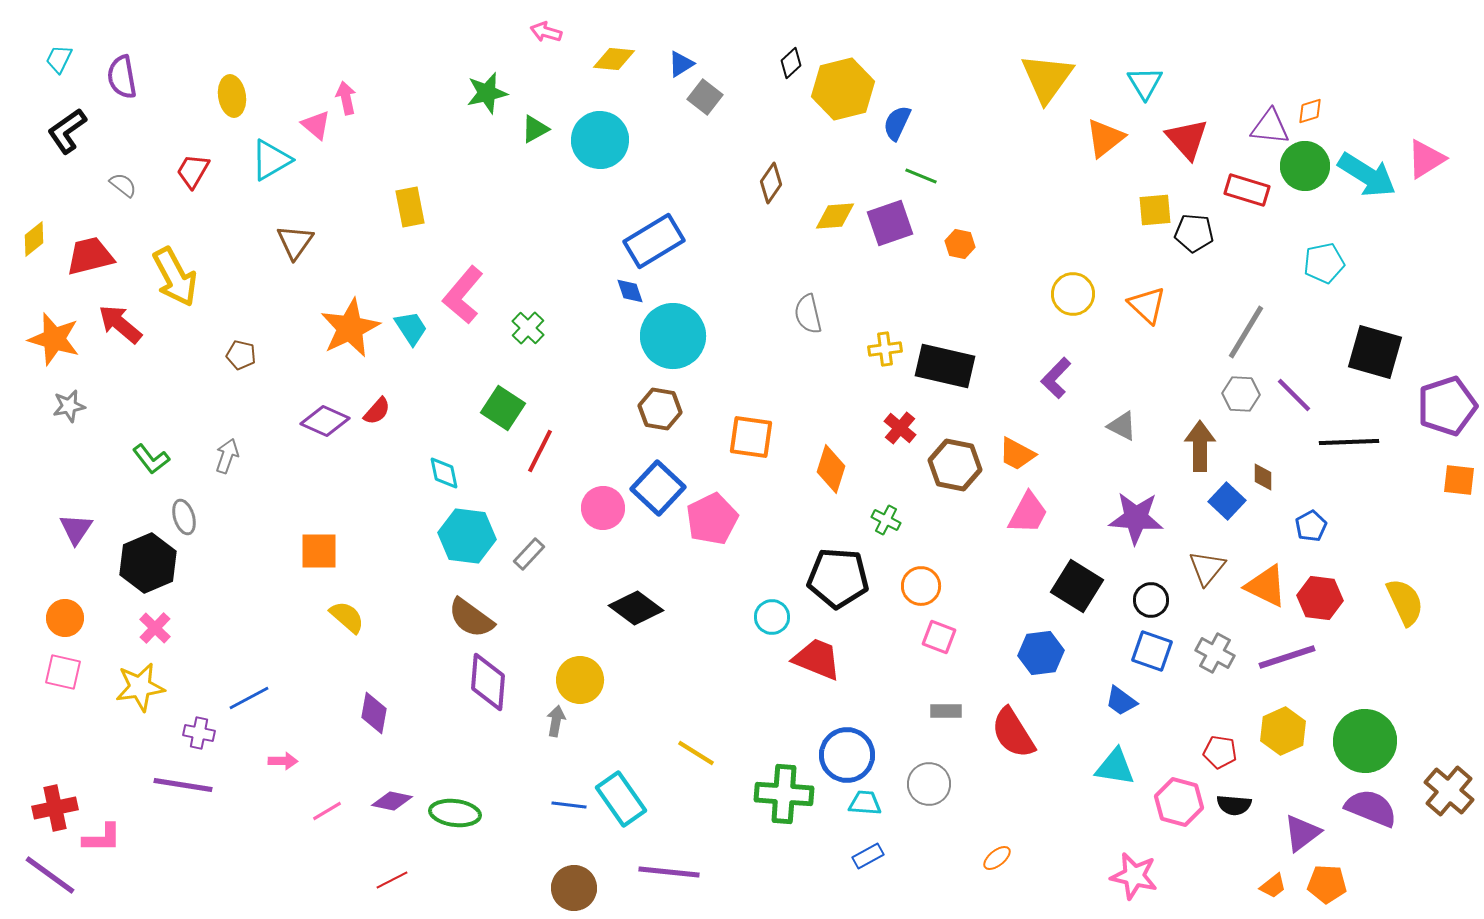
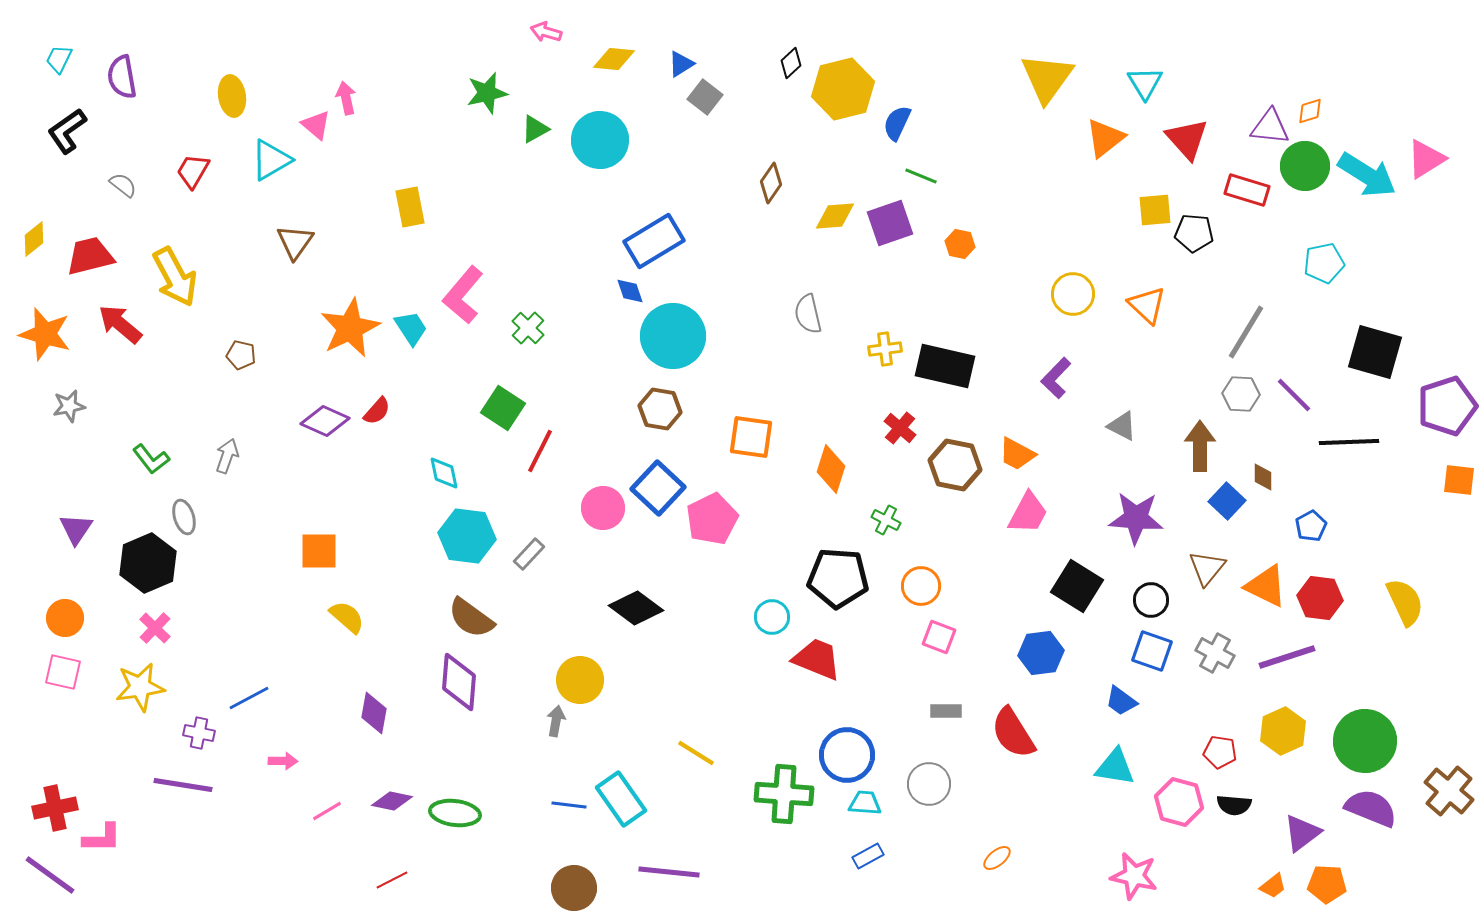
orange star at (54, 339): moved 9 px left, 5 px up
purple diamond at (488, 682): moved 29 px left
